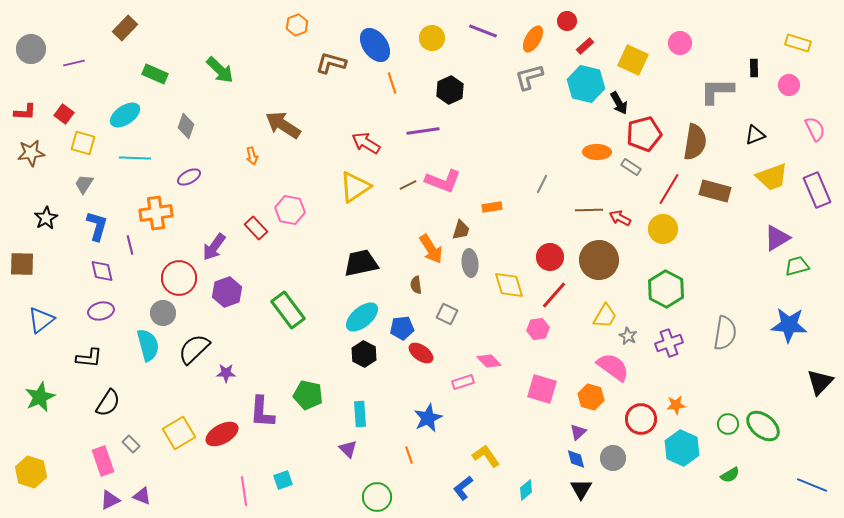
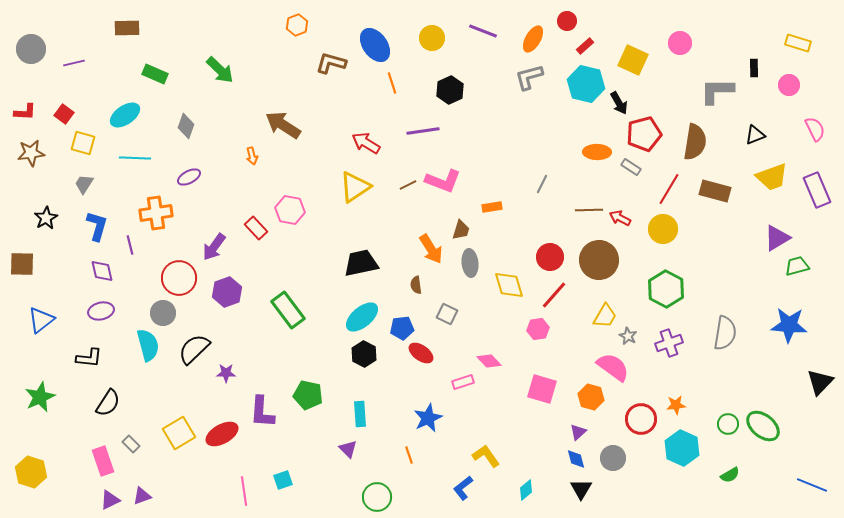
brown rectangle at (125, 28): moved 2 px right; rotated 45 degrees clockwise
purple triangle at (142, 496): rotated 42 degrees counterclockwise
